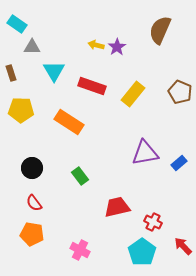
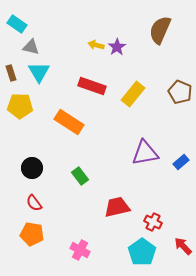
gray triangle: moved 1 px left; rotated 12 degrees clockwise
cyan triangle: moved 15 px left, 1 px down
yellow pentagon: moved 1 px left, 4 px up
blue rectangle: moved 2 px right, 1 px up
